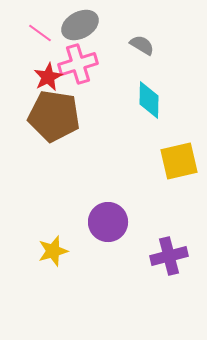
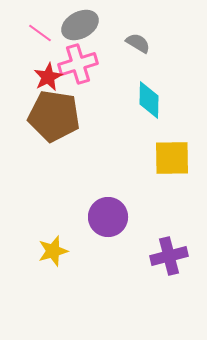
gray semicircle: moved 4 px left, 2 px up
yellow square: moved 7 px left, 3 px up; rotated 12 degrees clockwise
purple circle: moved 5 px up
